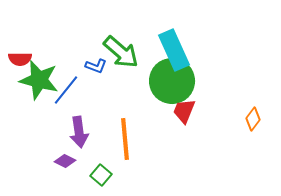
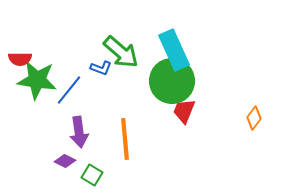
blue L-shape: moved 5 px right, 2 px down
green star: moved 2 px left; rotated 6 degrees counterclockwise
blue line: moved 3 px right
orange diamond: moved 1 px right, 1 px up
green square: moved 9 px left; rotated 10 degrees counterclockwise
